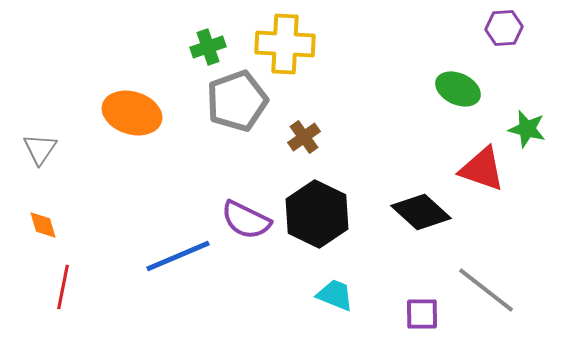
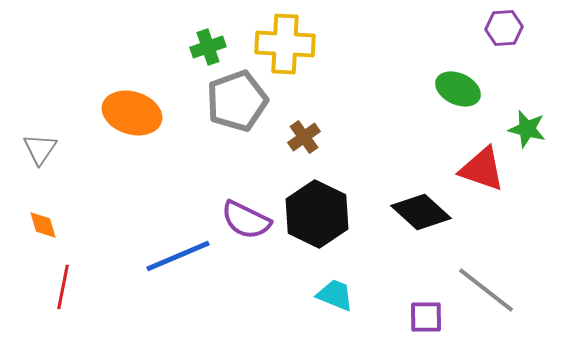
purple square: moved 4 px right, 3 px down
